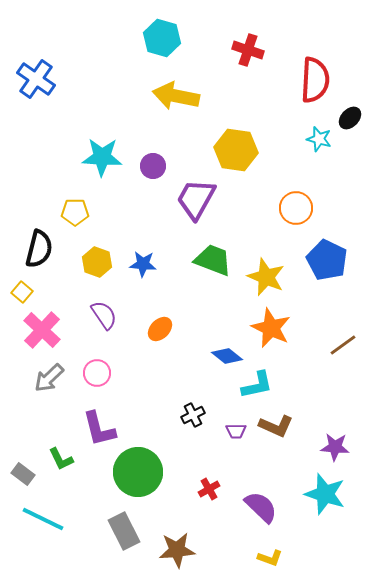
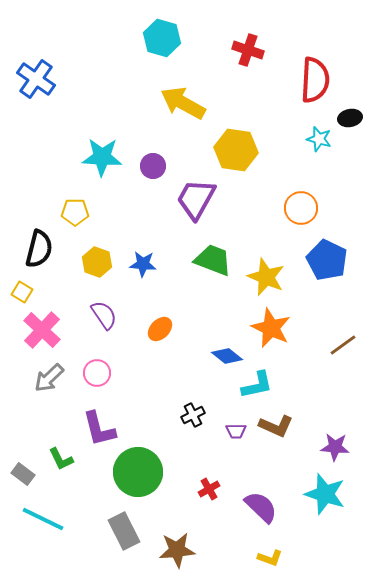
yellow arrow at (176, 96): moved 7 px right, 7 px down; rotated 18 degrees clockwise
black ellipse at (350, 118): rotated 35 degrees clockwise
orange circle at (296, 208): moved 5 px right
yellow square at (22, 292): rotated 10 degrees counterclockwise
